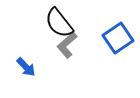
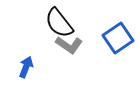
gray L-shape: moved 2 px right; rotated 104 degrees counterclockwise
blue arrow: rotated 115 degrees counterclockwise
